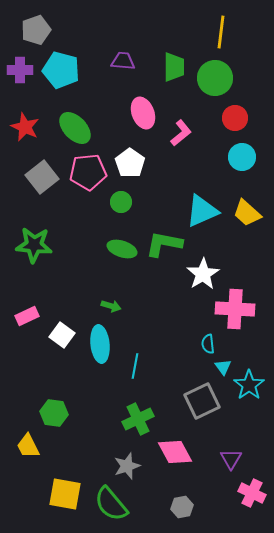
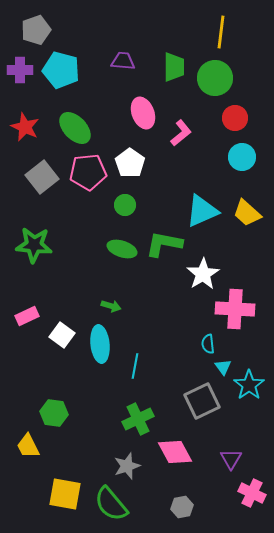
green circle at (121, 202): moved 4 px right, 3 px down
